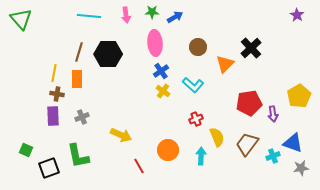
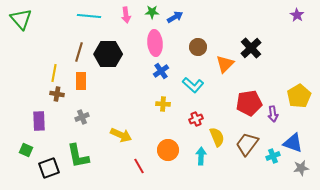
orange rectangle: moved 4 px right, 2 px down
yellow cross: moved 13 px down; rotated 32 degrees counterclockwise
purple rectangle: moved 14 px left, 5 px down
